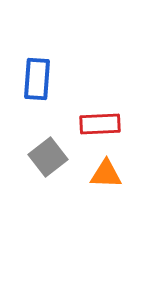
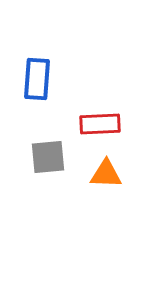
gray square: rotated 33 degrees clockwise
